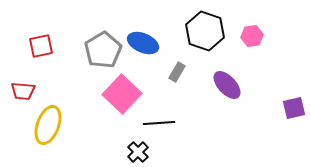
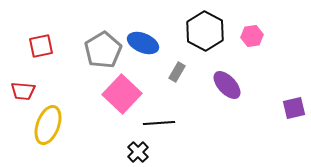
black hexagon: rotated 9 degrees clockwise
